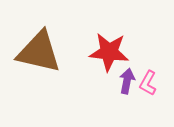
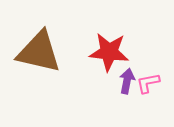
pink L-shape: rotated 50 degrees clockwise
